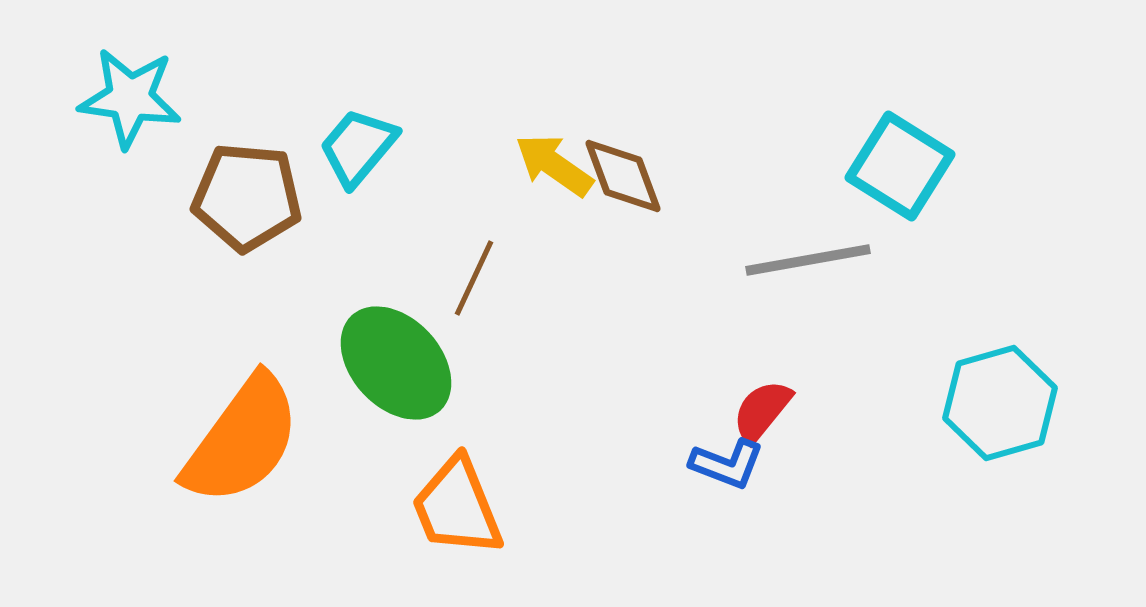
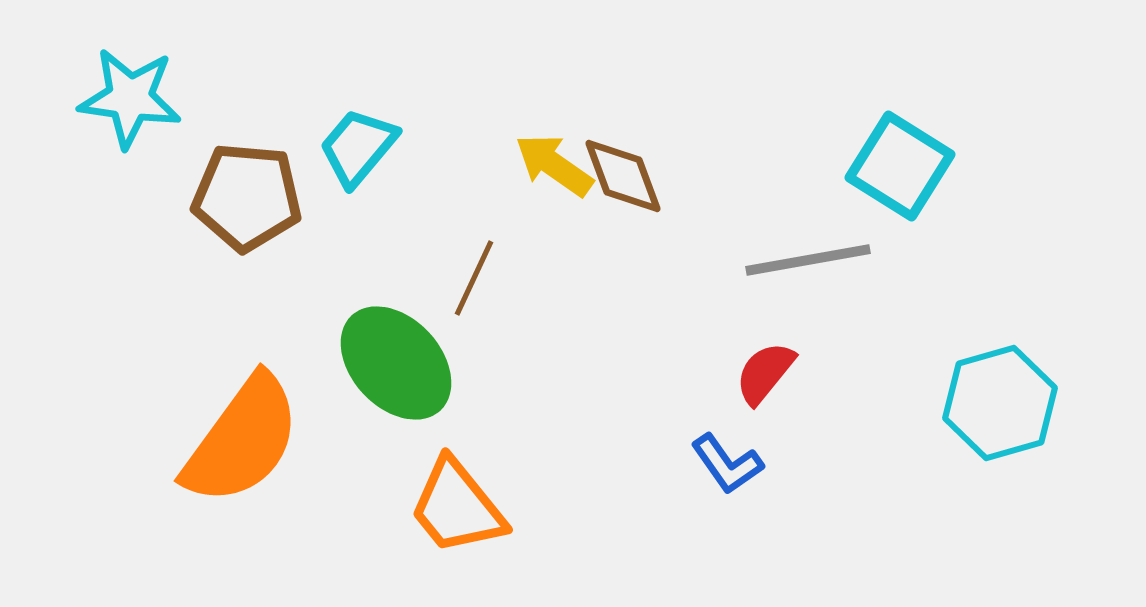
red semicircle: moved 3 px right, 38 px up
blue L-shape: rotated 34 degrees clockwise
orange trapezoid: rotated 17 degrees counterclockwise
